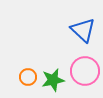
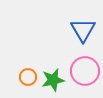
blue triangle: rotated 16 degrees clockwise
